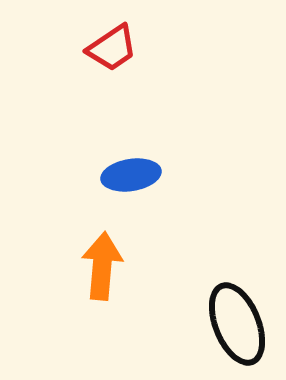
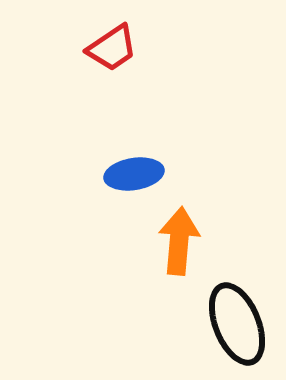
blue ellipse: moved 3 px right, 1 px up
orange arrow: moved 77 px right, 25 px up
